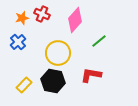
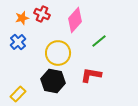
yellow rectangle: moved 6 px left, 9 px down
